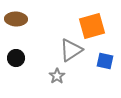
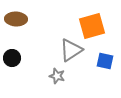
black circle: moved 4 px left
gray star: rotated 21 degrees counterclockwise
